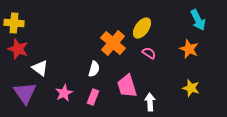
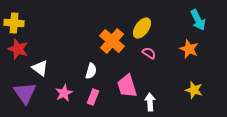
orange cross: moved 1 px left, 2 px up
white semicircle: moved 3 px left, 2 px down
yellow star: moved 3 px right, 2 px down
